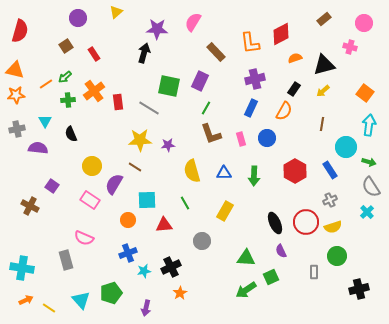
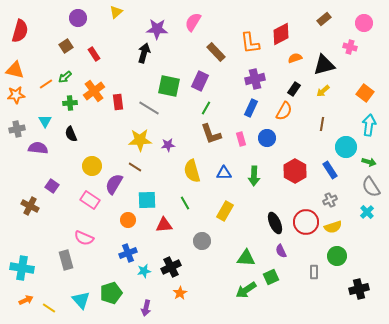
green cross at (68, 100): moved 2 px right, 3 px down
